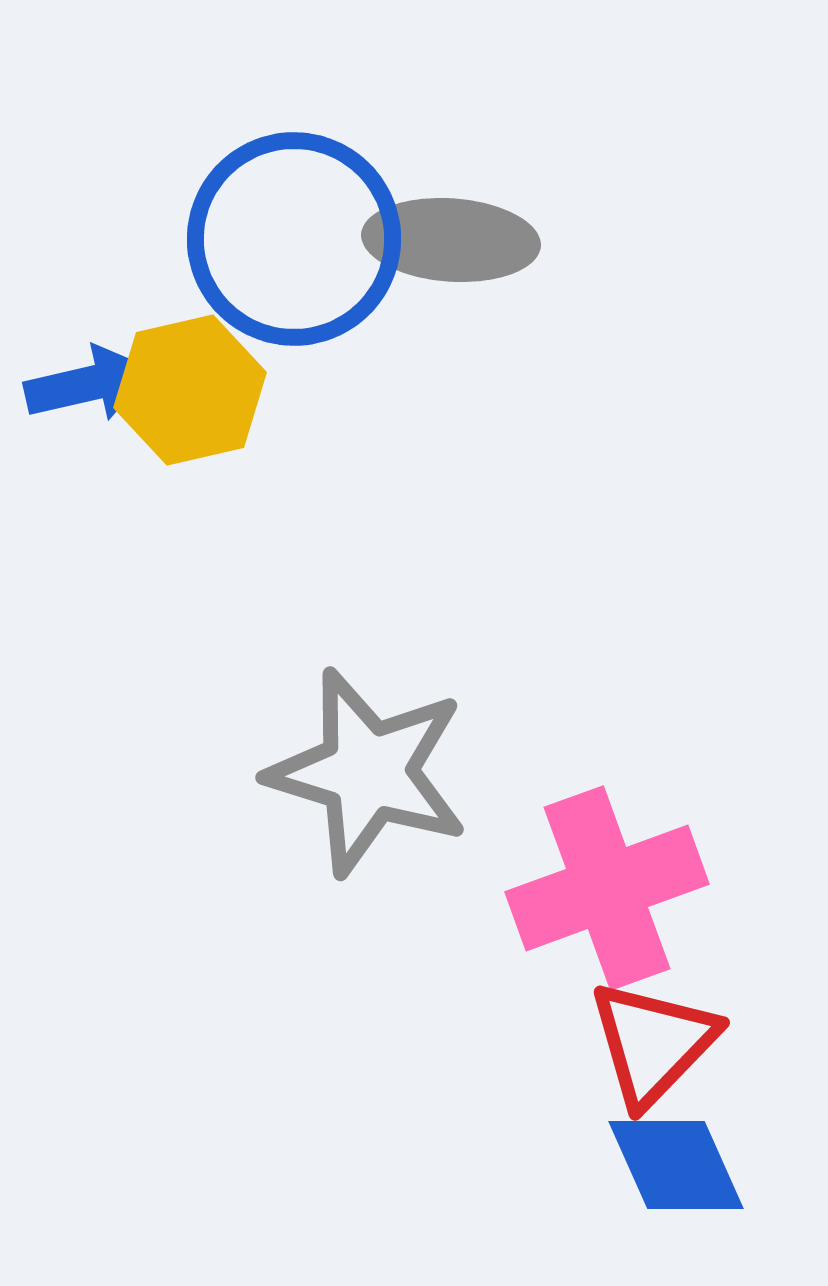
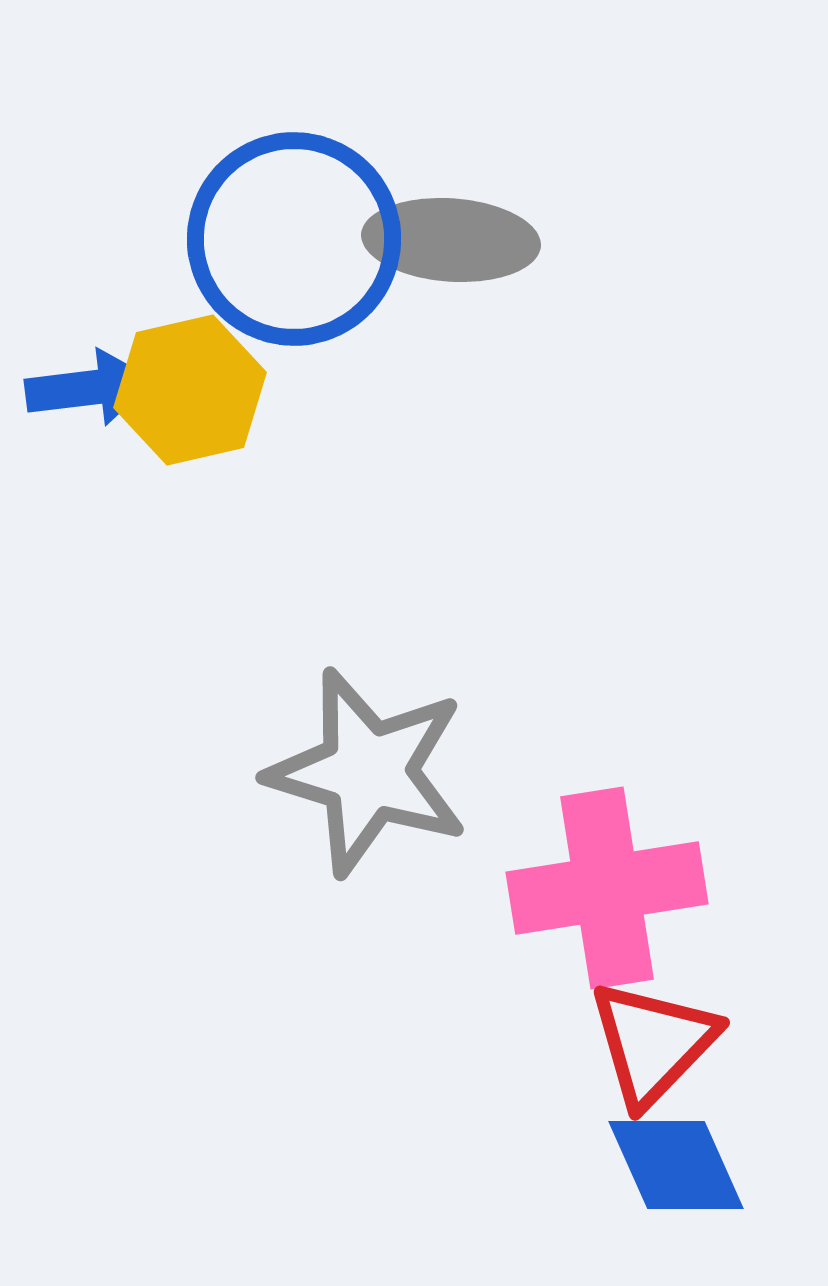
blue arrow: moved 1 px right, 4 px down; rotated 6 degrees clockwise
pink cross: rotated 11 degrees clockwise
